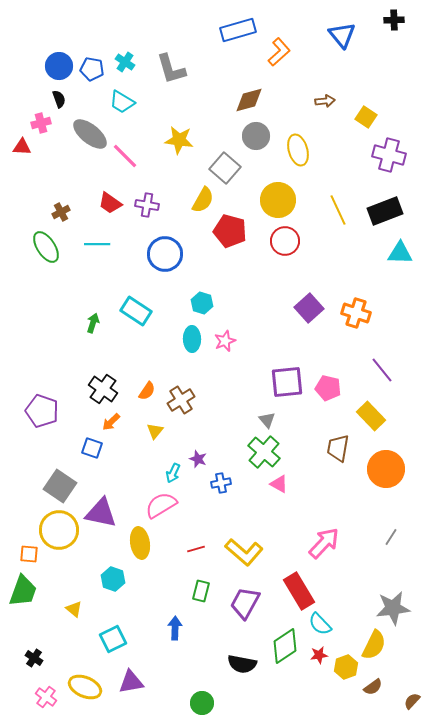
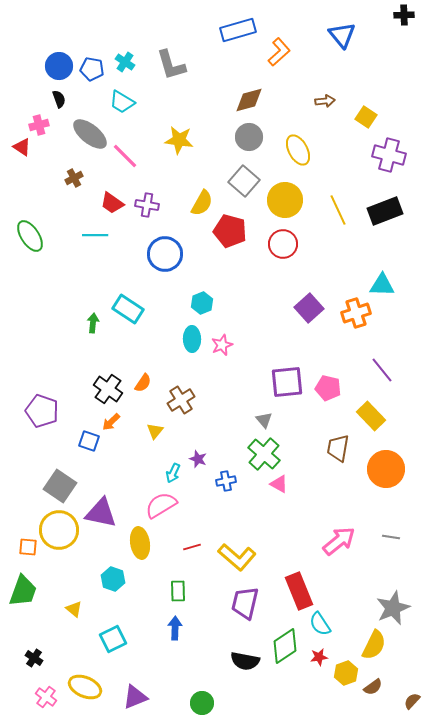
black cross at (394, 20): moved 10 px right, 5 px up
gray L-shape at (171, 69): moved 4 px up
pink cross at (41, 123): moved 2 px left, 2 px down
gray circle at (256, 136): moved 7 px left, 1 px down
red triangle at (22, 147): rotated 30 degrees clockwise
yellow ellipse at (298, 150): rotated 12 degrees counterclockwise
gray square at (225, 168): moved 19 px right, 13 px down
yellow semicircle at (203, 200): moved 1 px left, 3 px down
yellow circle at (278, 200): moved 7 px right
red trapezoid at (110, 203): moved 2 px right
brown cross at (61, 212): moved 13 px right, 34 px up
red circle at (285, 241): moved 2 px left, 3 px down
cyan line at (97, 244): moved 2 px left, 9 px up
green ellipse at (46, 247): moved 16 px left, 11 px up
cyan triangle at (400, 253): moved 18 px left, 32 px down
cyan hexagon at (202, 303): rotated 20 degrees clockwise
cyan rectangle at (136, 311): moved 8 px left, 2 px up
orange cross at (356, 313): rotated 36 degrees counterclockwise
green arrow at (93, 323): rotated 12 degrees counterclockwise
pink star at (225, 341): moved 3 px left, 4 px down
black cross at (103, 389): moved 5 px right
orange semicircle at (147, 391): moved 4 px left, 8 px up
gray triangle at (267, 420): moved 3 px left
blue square at (92, 448): moved 3 px left, 7 px up
green cross at (264, 452): moved 2 px down
blue cross at (221, 483): moved 5 px right, 2 px up
gray line at (391, 537): rotated 66 degrees clockwise
pink arrow at (324, 543): moved 15 px right, 2 px up; rotated 8 degrees clockwise
red line at (196, 549): moved 4 px left, 2 px up
yellow L-shape at (244, 552): moved 7 px left, 5 px down
orange square at (29, 554): moved 1 px left, 7 px up
green rectangle at (201, 591): moved 23 px left; rotated 15 degrees counterclockwise
red rectangle at (299, 591): rotated 9 degrees clockwise
purple trapezoid at (245, 603): rotated 16 degrees counterclockwise
gray star at (393, 608): rotated 16 degrees counterclockwise
cyan semicircle at (320, 624): rotated 10 degrees clockwise
red star at (319, 655): moved 2 px down
black semicircle at (242, 664): moved 3 px right, 3 px up
yellow hexagon at (346, 667): moved 6 px down
purple triangle at (131, 682): moved 4 px right, 15 px down; rotated 12 degrees counterclockwise
